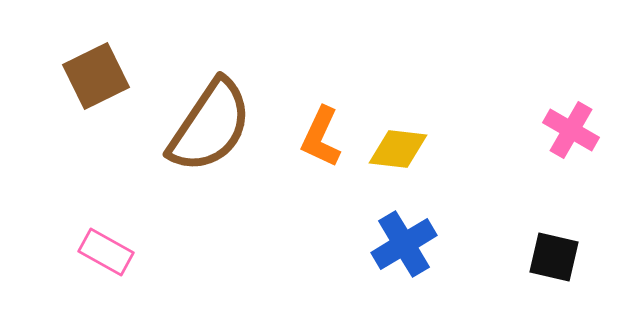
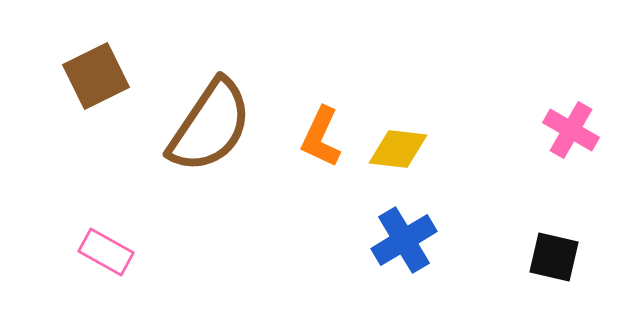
blue cross: moved 4 px up
